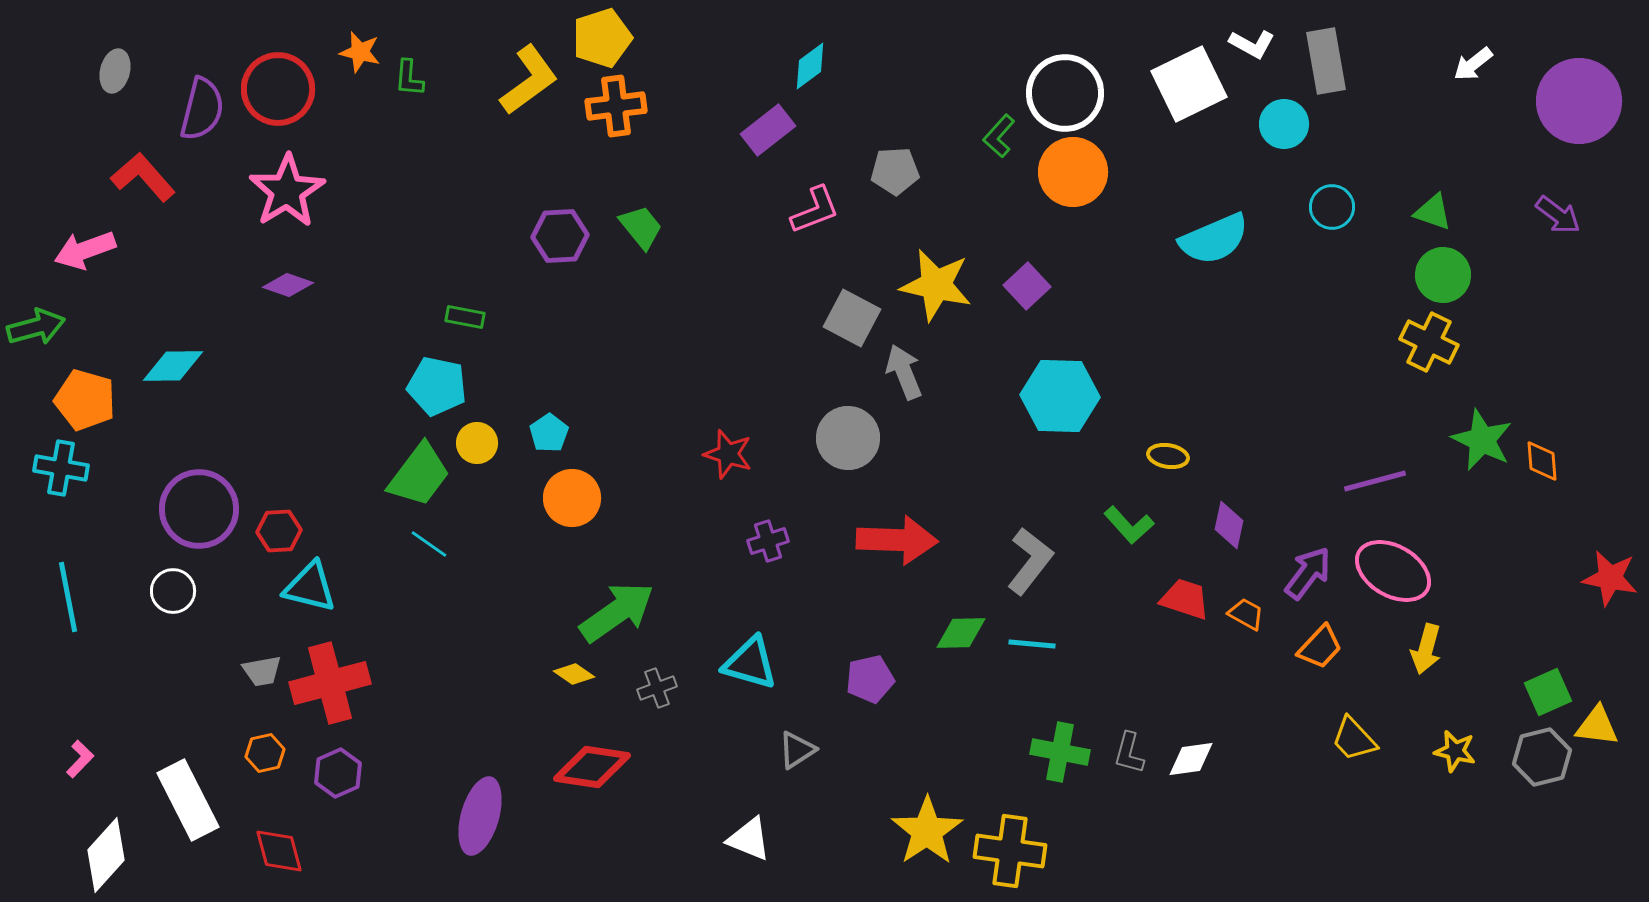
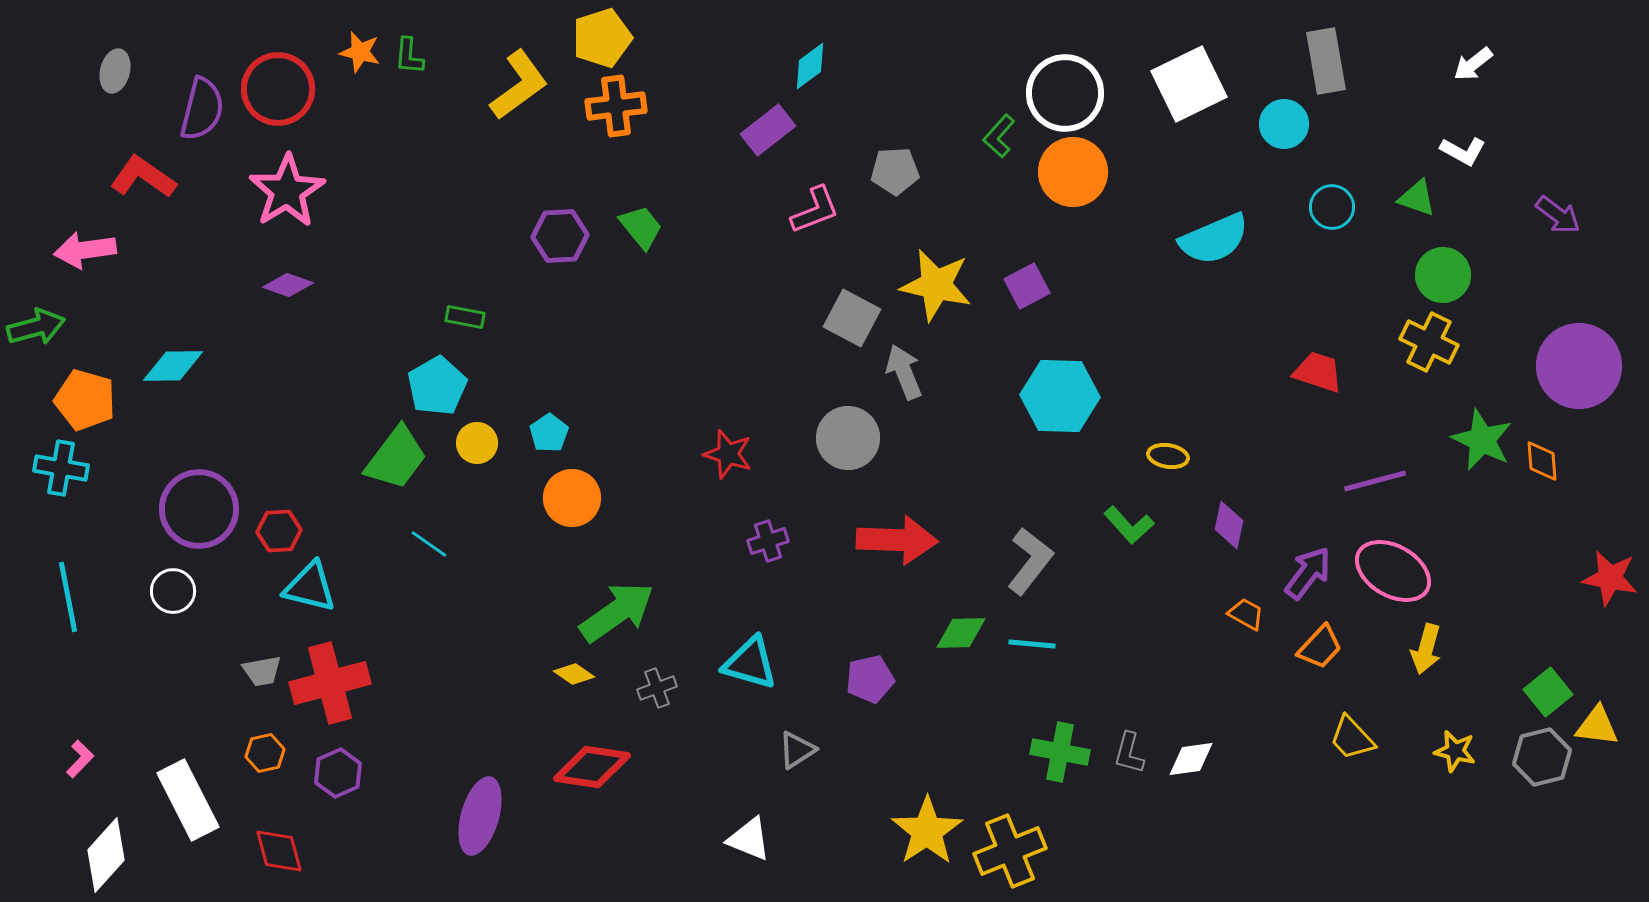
white L-shape at (1252, 44): moved 211 px right, 107 px down
green L-shape at (409, 78): moved 22 px up
yellow L-shape at (529, 80): moved 10 px left, 5 px down
purple circle at (1579, 101): moved 265 px down
red L-shape at (143, 177): rotated 14 degrees counterclockwise
green triangle at (1433, 212): moved 16 px left, 14 px up
pink arrow at (85, 250): rotated 12 degrees clockwise
purple square at (1027, 286): rotated 15 degrees clockwise
cyan pentagon at (437, 386): rotated 30 degrees clockwise
green trapezoid at (419, 475): moved 23 px left, 17 px up
red trapezoid at (1185, 599): moved 133 px right, 227 px up
green square at (1548, 692): rotated 15 degrees counterclockwise
yellow trapezoid at (1354, 739): moved 2 px left, 1 px up
yellow cross at (1010, 851): rotated 30 degrees counterclockwise
